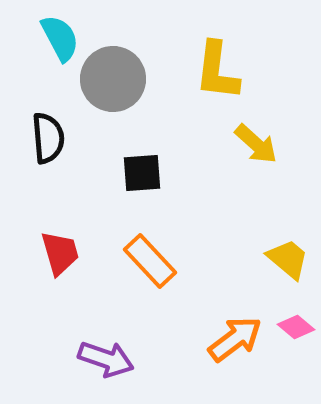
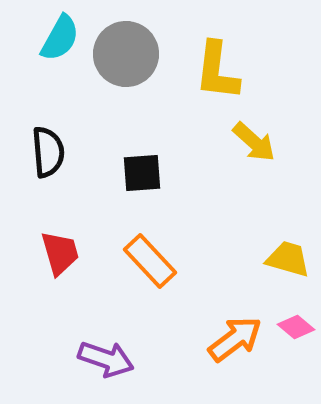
cyan semicircle: rotated 57 degrees clockwise
gray circle: moved 13 px right, 25 px up
black semicircle: moved 14 px down
yellow arrow: moved 2 px left, 2 px up
yellow trapezoid: rotated 24 degrees counterclockwise
